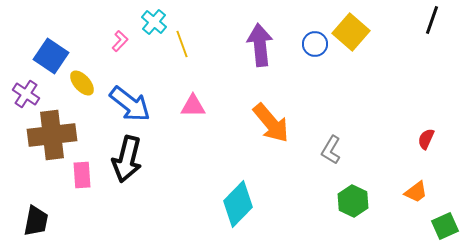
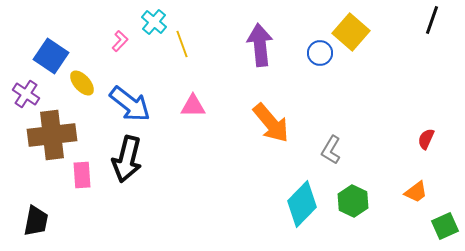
blue circle: moved 5 px right, 9 px down
cyan diamond: moved 64 px right
